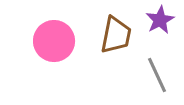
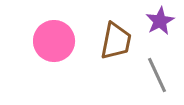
purple star: moved 1 px down
brown trapezoid: moved 6 px down
